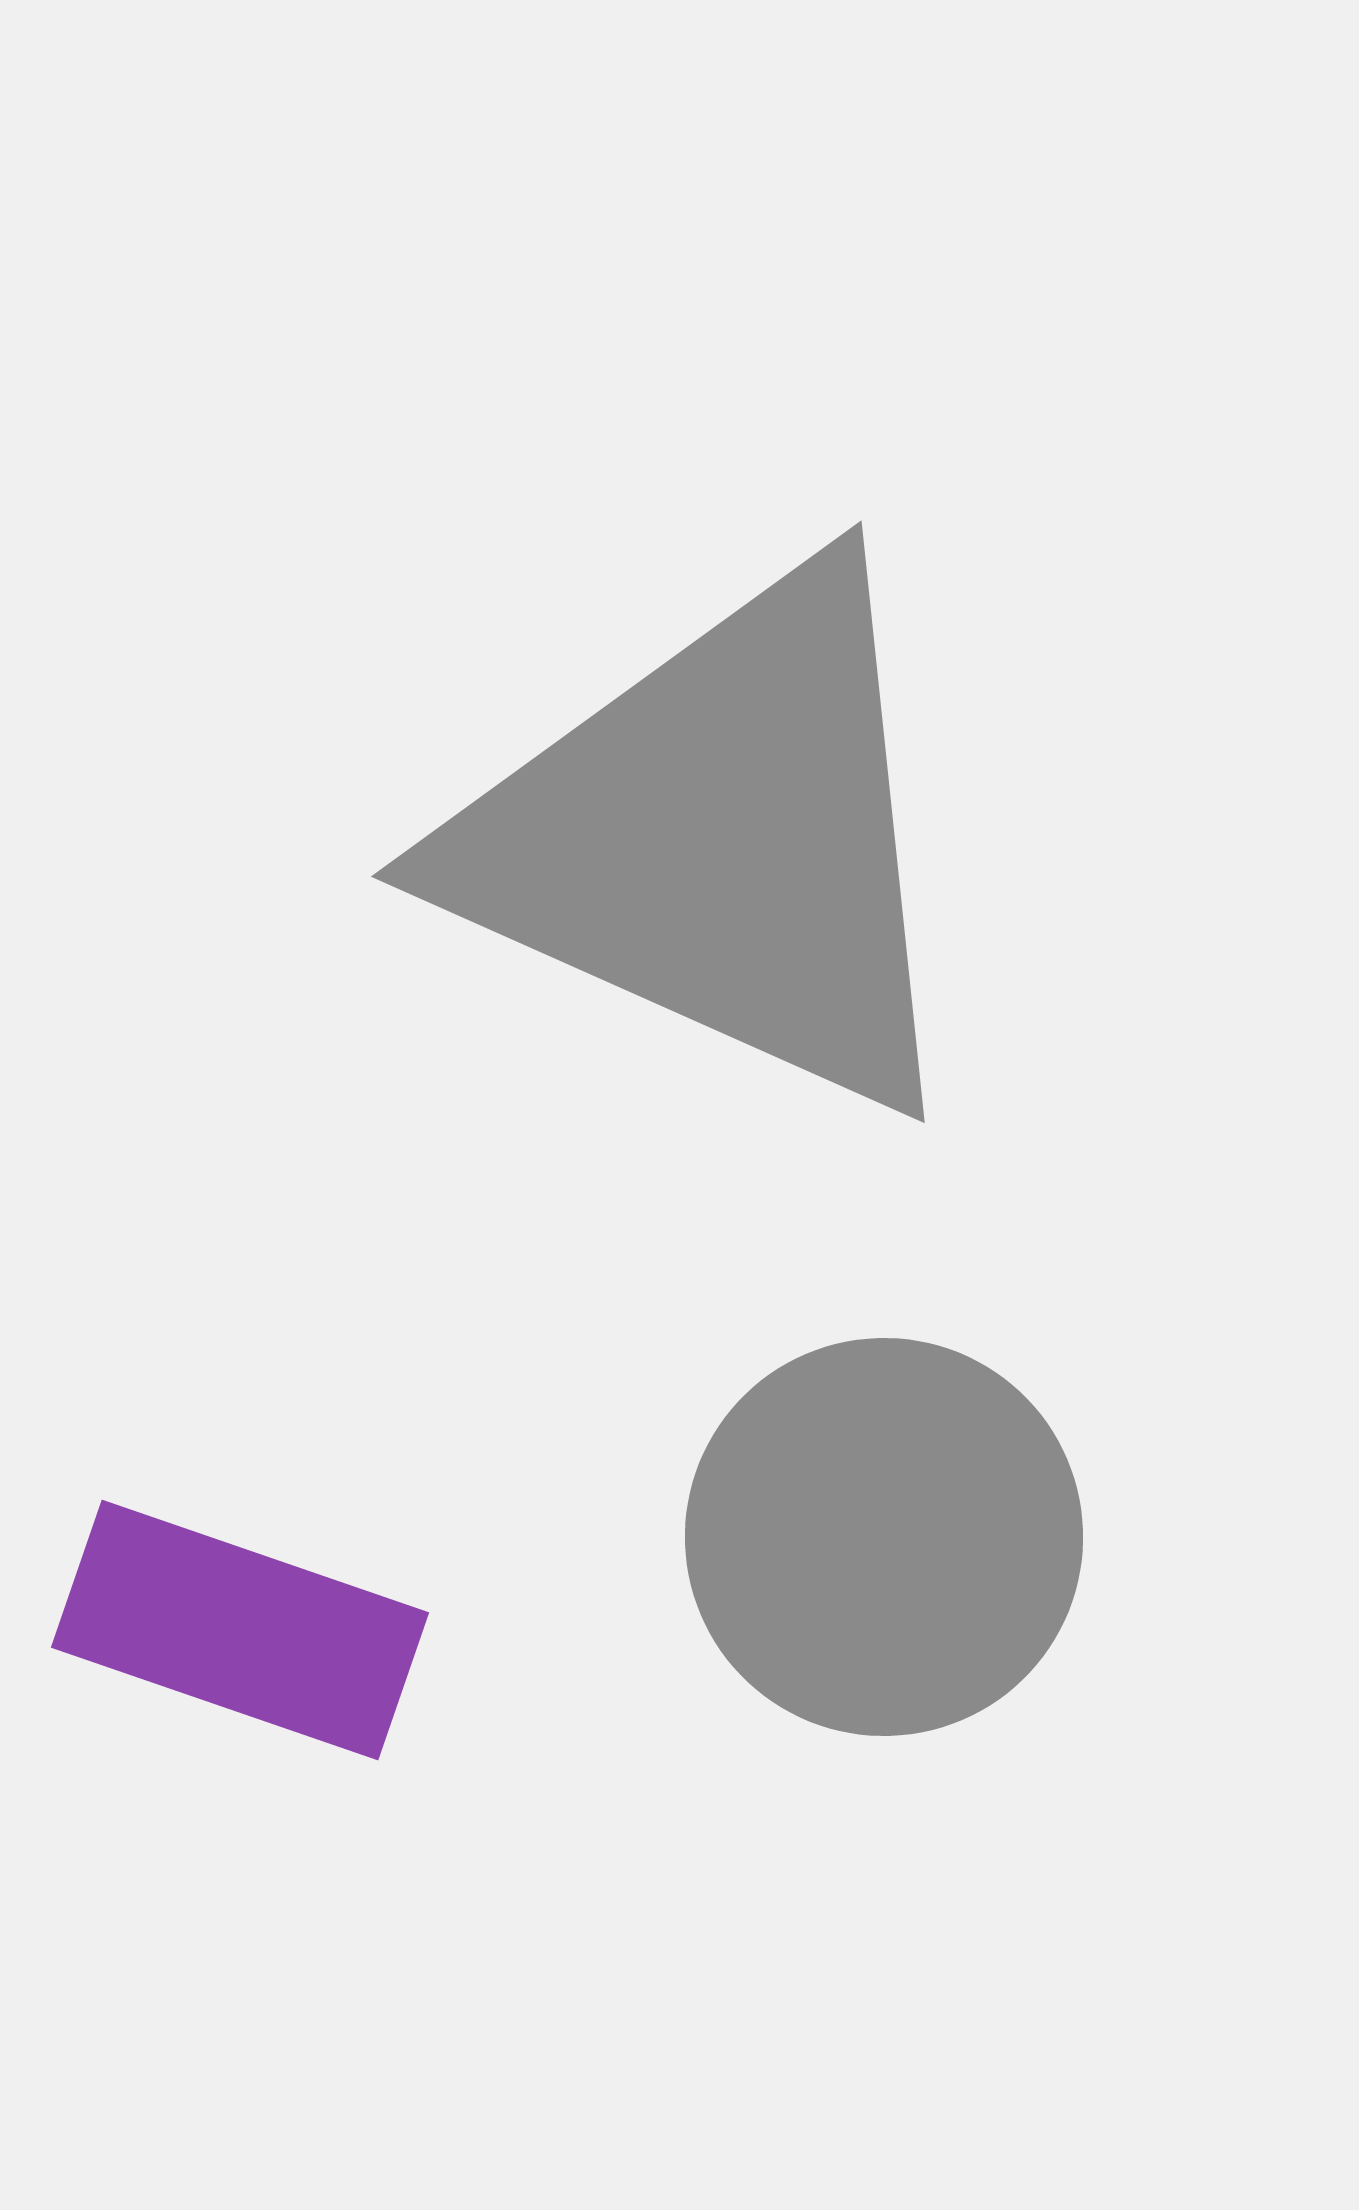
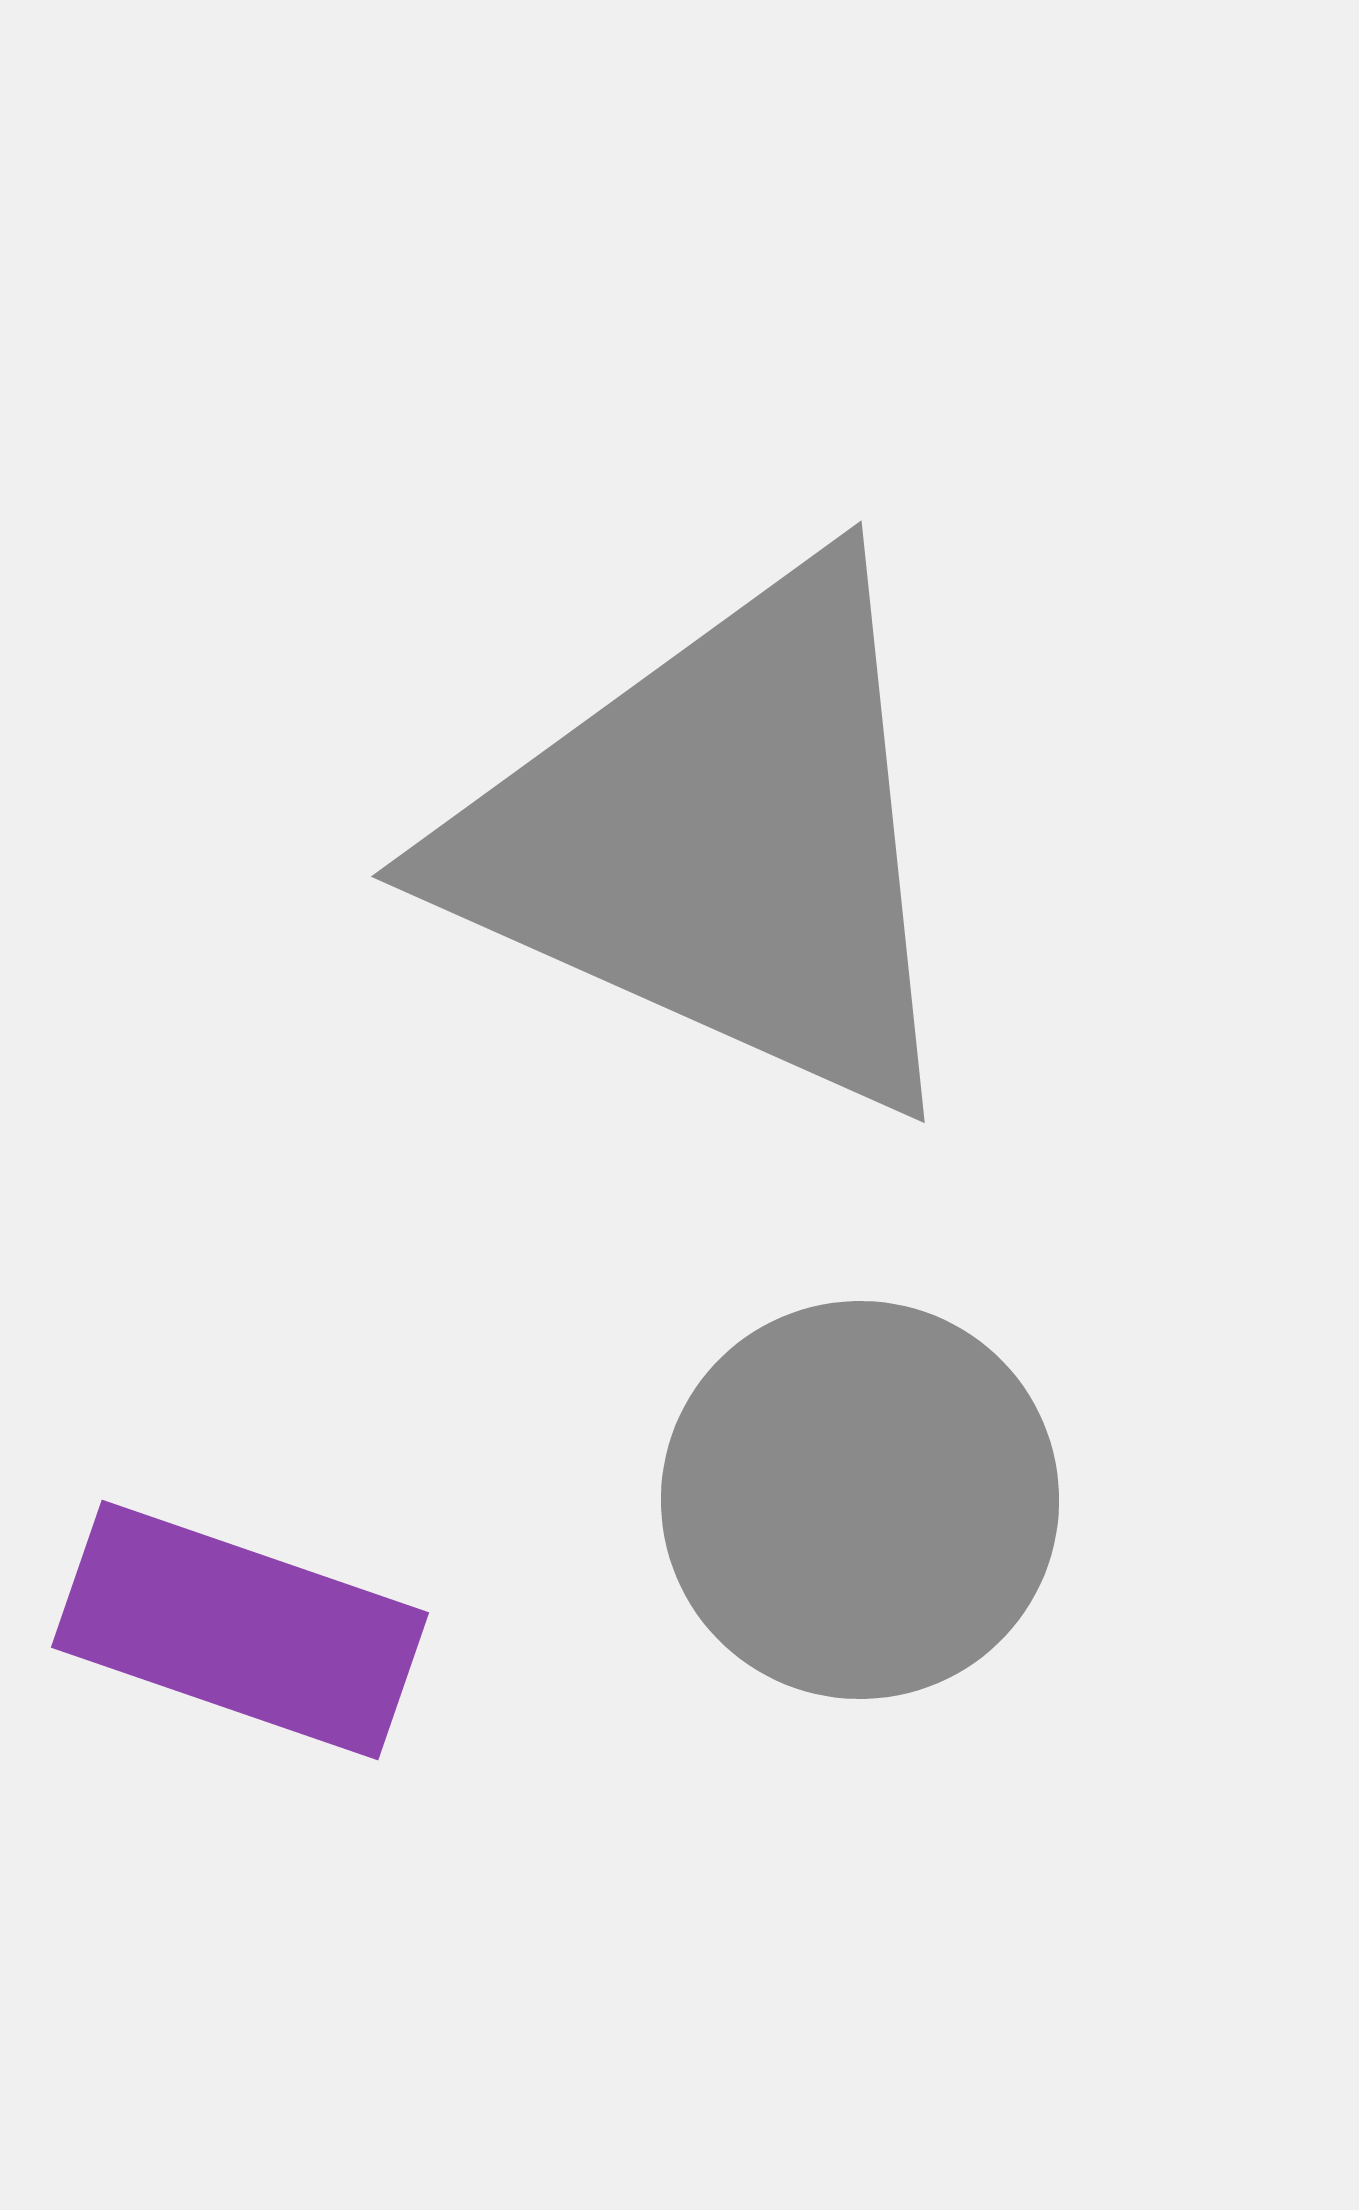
gray circle: moved 24 px left, 37 px up
